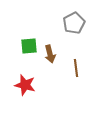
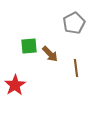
brown arrow: rotated 30 degrees counterclockwise
red star: moved 10 px left; rotated 25 degrees clockwise
